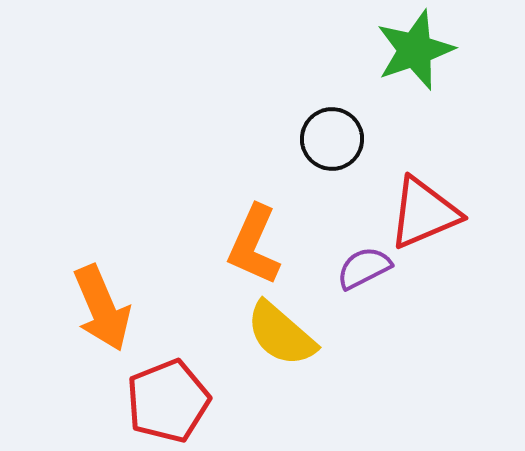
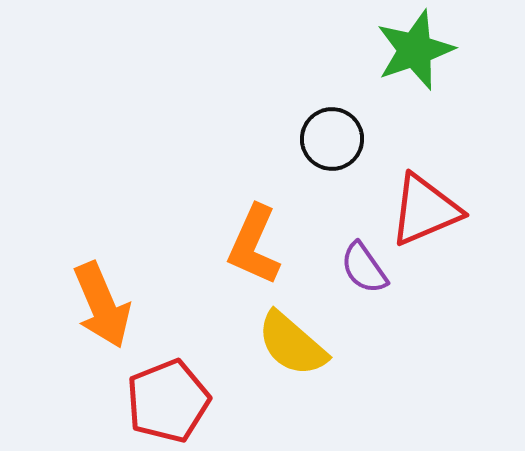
red triangle: moved 1 px right, 3 px up
purple semicircle: rotated 98 degrees counterclockwise
orange arrow: moved 3 px up
yellow semicircle: moved 11 px right, 10 px down
